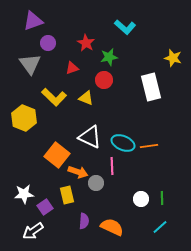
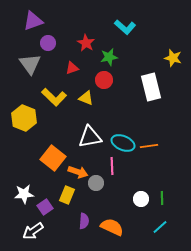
white triangle: rotated 35 degrees counterclockwise
orange square: moved 4 px left, 3 px down
yellow rectangle: rotated 36 degrees clockwise
